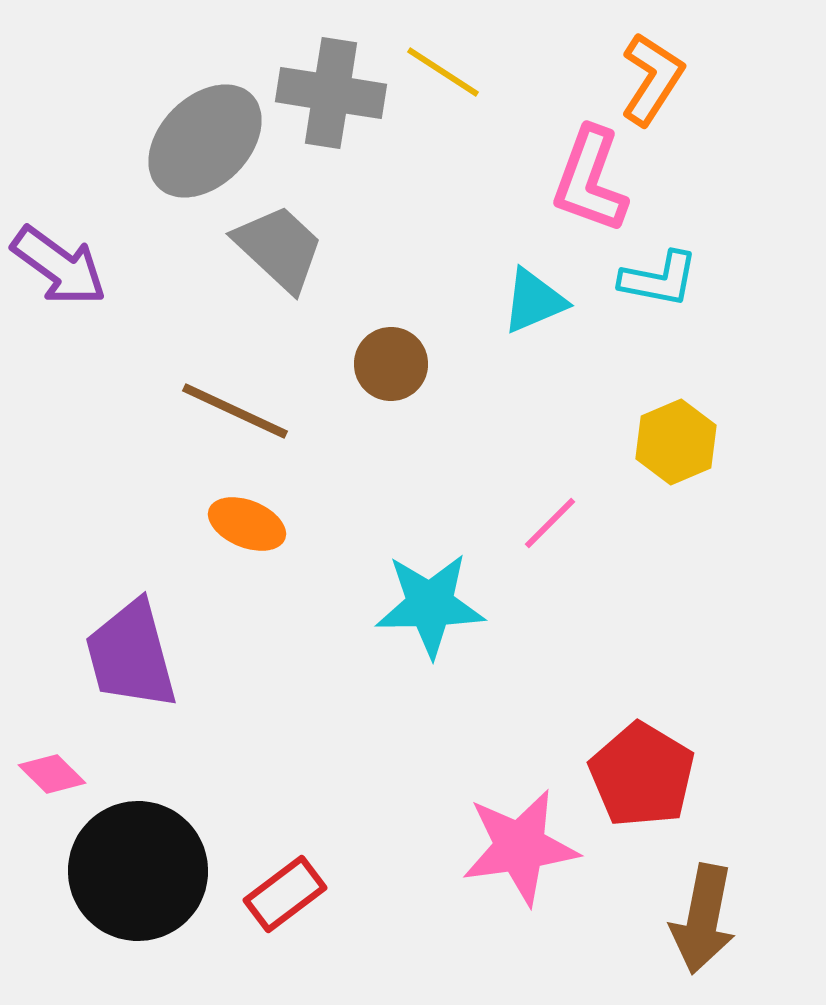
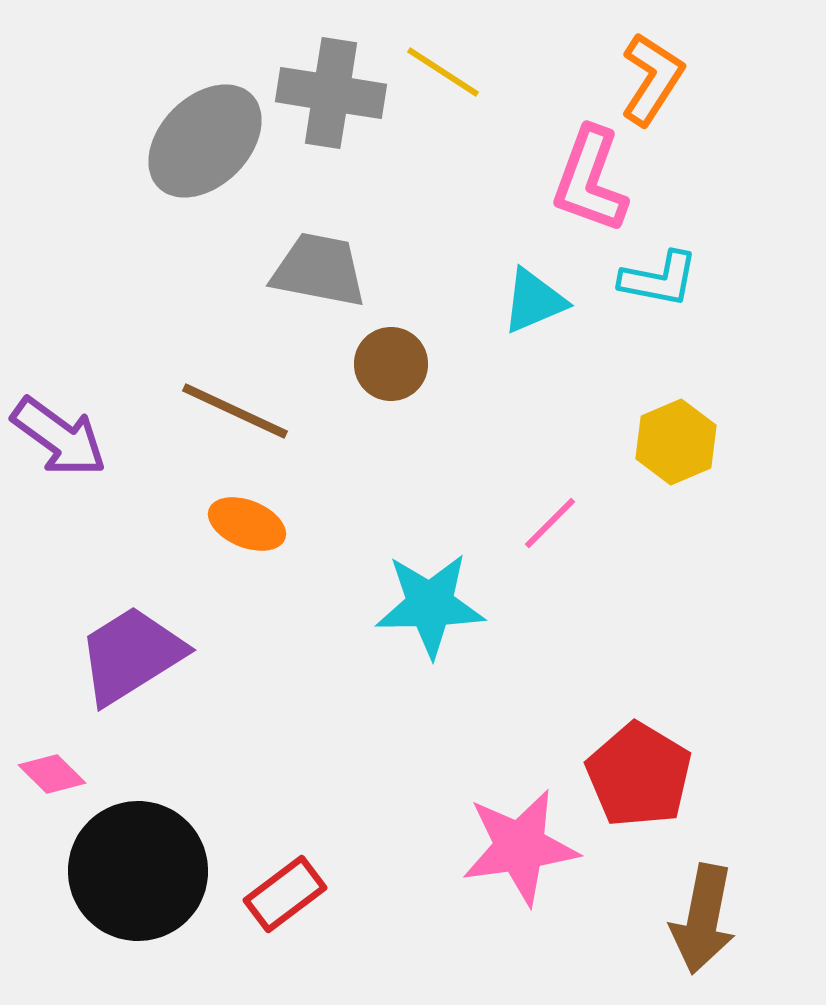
gray trapezoid: moved 40 px right, 22 px down; rotated 32 degrees counterclockwise
purple arrow: moved 171 px down
purple trapezoid: rotated 73 degrees clockwise
red pentagon: moved 3 px left
